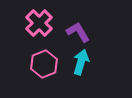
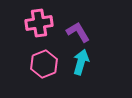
pink cross: rotated 36 degrees clockwise
